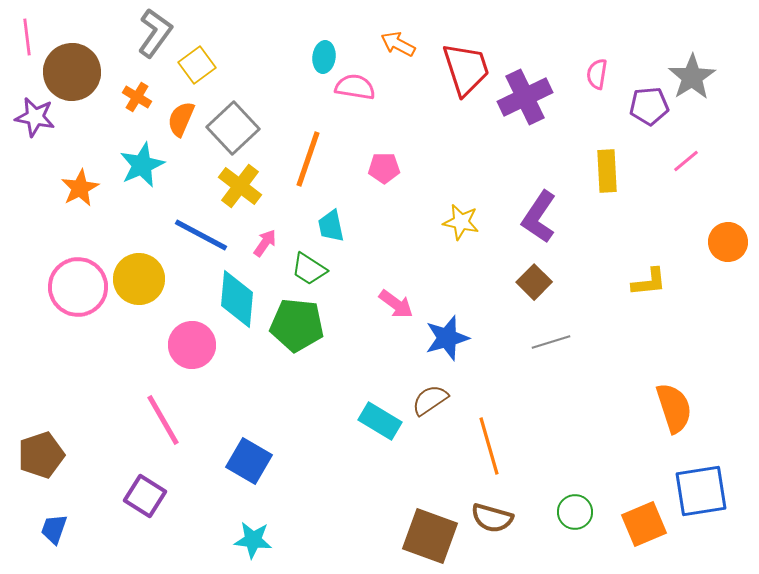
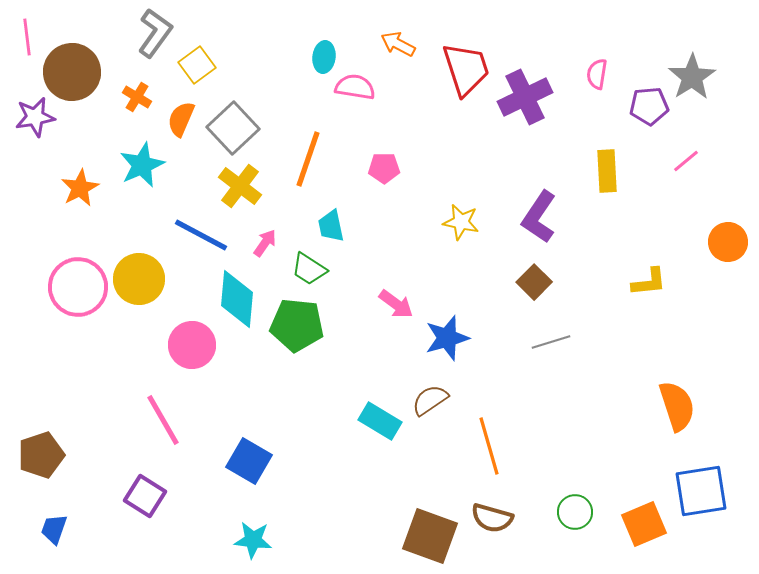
purple star at (35, 117): rotated 21 degrees counterclockwise
orange semicircle at (674, 408): moved 3 px right, 2 px up
